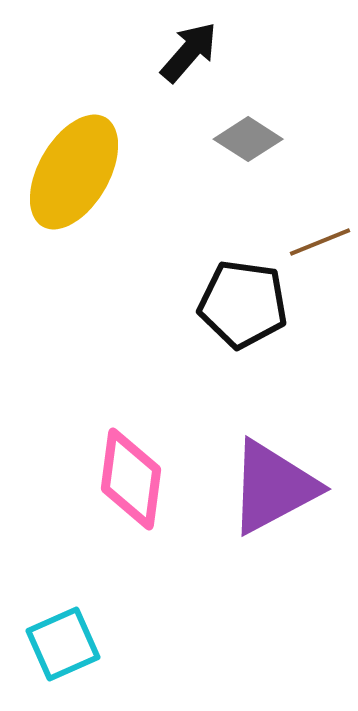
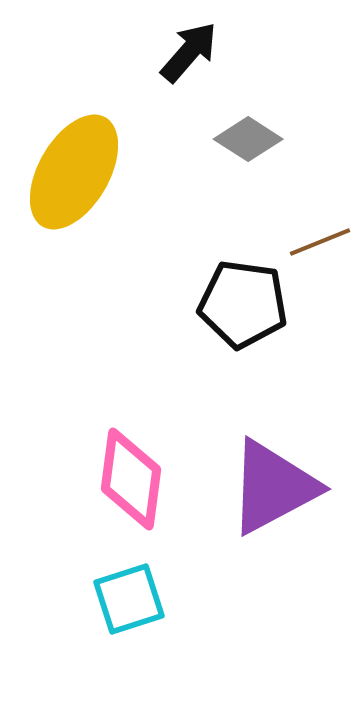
cyan square: moved 66 px right, 45 px up; rotated 6 degrees clockwise
